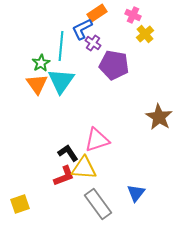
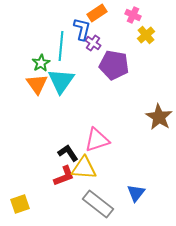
blue L-shape: rotated 130 degrees clockwise
yellow cross: moved 1 px right, 1 px down
gray rectangle: rotated 16 degrees counterclockwise
